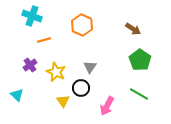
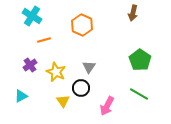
cyan cross: rotated 12 degrees clockwise
brown arrow: moved 16 px up; rotated 70 degrees clockwise
gray triangle: moved 1 px left
cyan triangle: moved 4 px right, 1 px down; rotated 48 degrees clockwise
